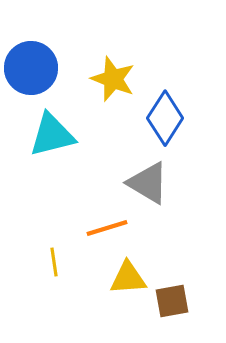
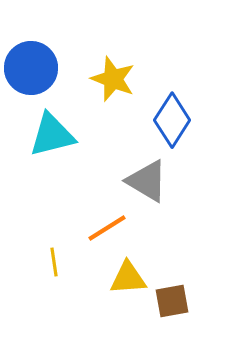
blue diamond: moved 7 px right, 2 px down
gray triangle: moved 1 px left, 2 px up
orange line: rotated 15 degrees counterclockwise
